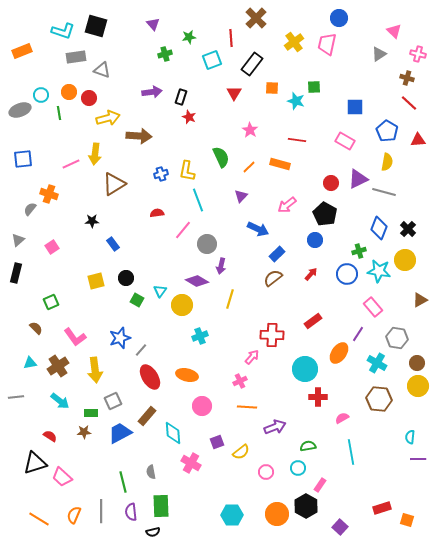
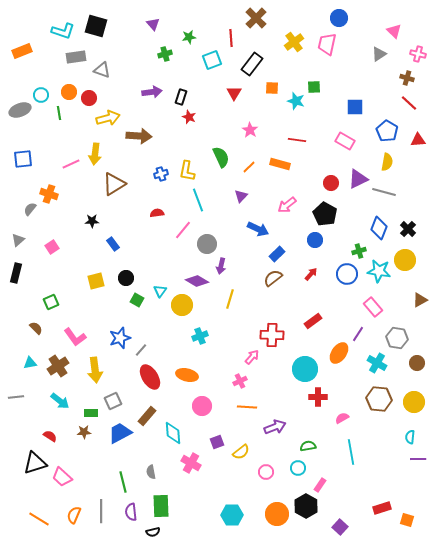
yellow circle at (418, 386): moved 4 px left, 16 px down
